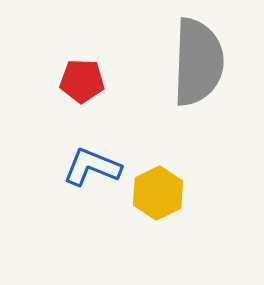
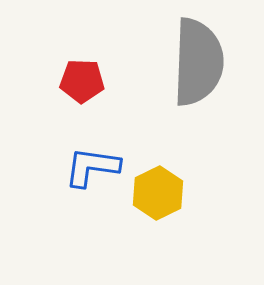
blue L-shape: rotated 14 degrees counterclockwise
